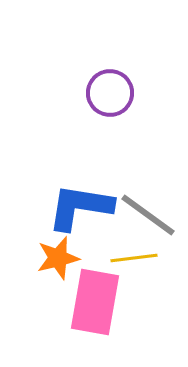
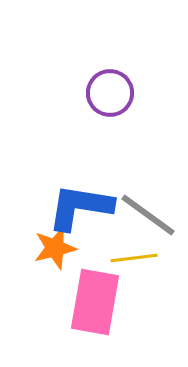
orange star: moved 3 px left, 10 px up
